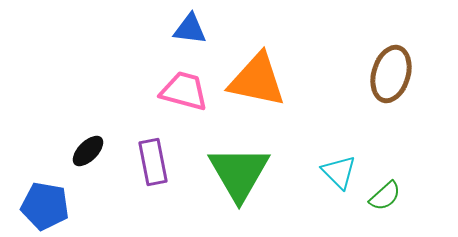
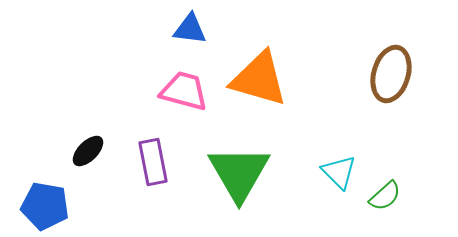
orange triangle: moved 2 px right, 1 px up; rotated 4 degrees clockwise
